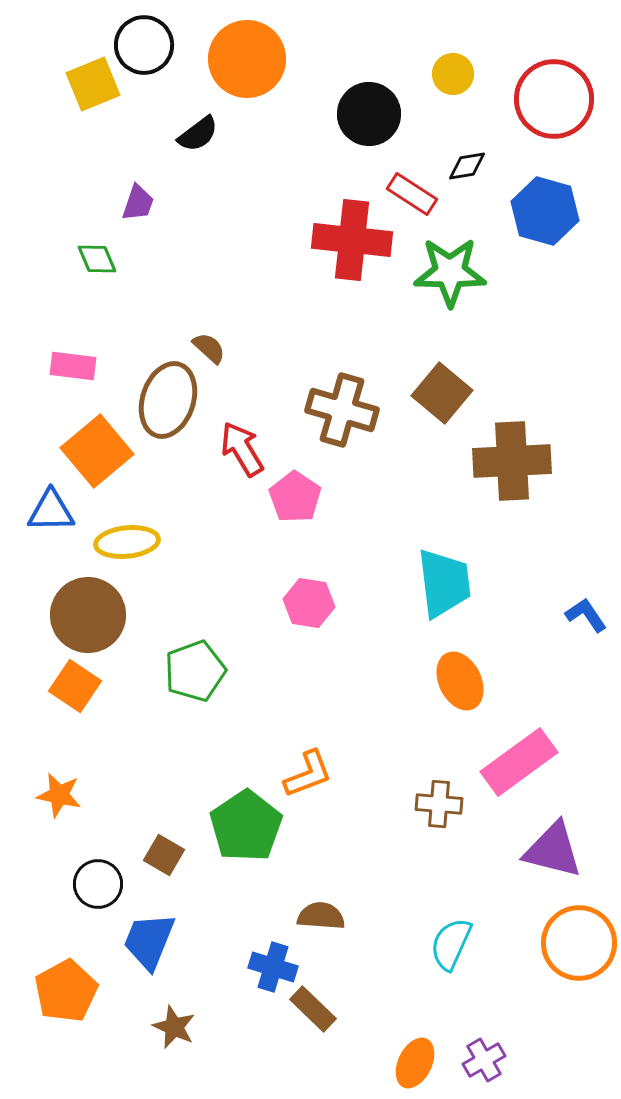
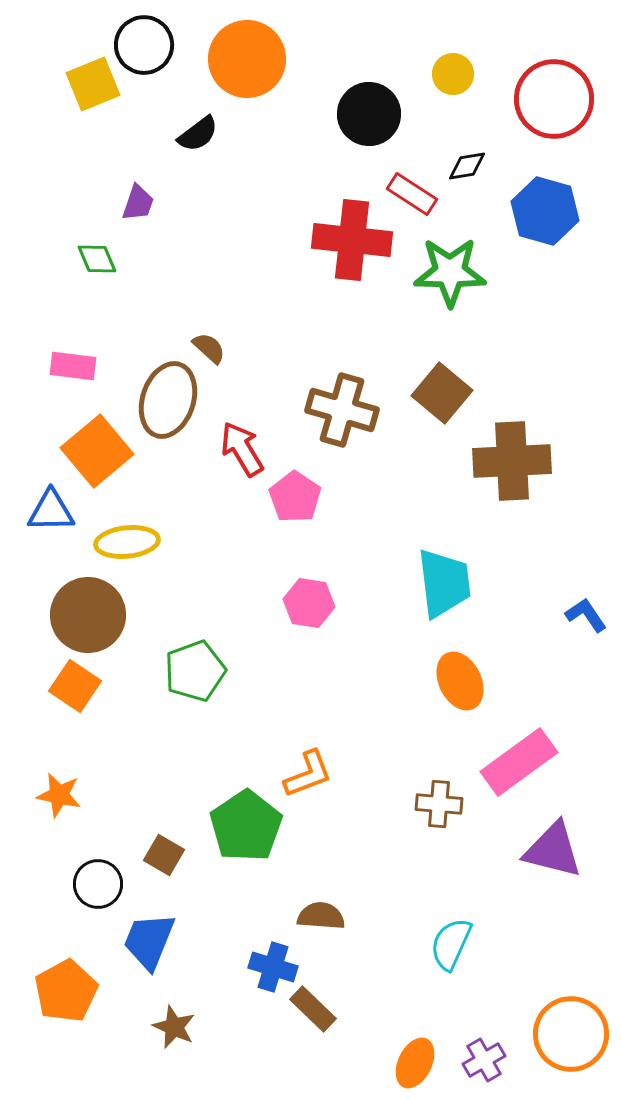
orange circle at (579, 943): moved 8 px left, 91 px down
